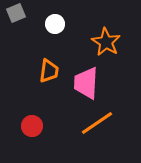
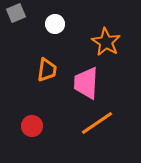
orange trapezoid: moved 2 px left, 1 px up
